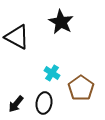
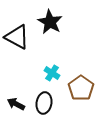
black star: moved 11 px left
black arrow: rotated 78 degrees clockwise
